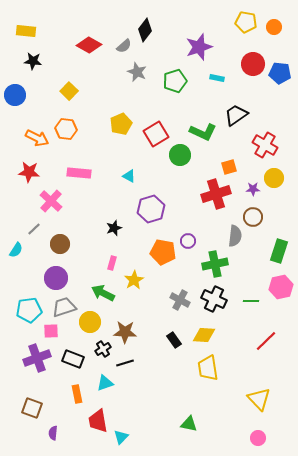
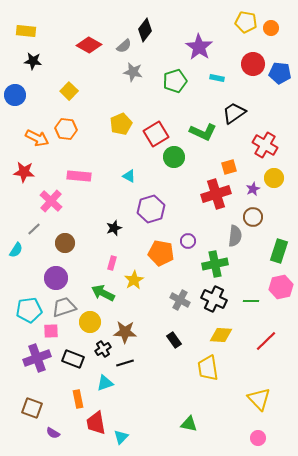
orange circle at (274, 27): moved 3 px left, 1 px down
purple star at (199, 47): rotated 20 degrees counterclockwise
gray star at (137, 72): moved 4 px left; rotated 12 degrees counterclockwise
black trapezoid at (236, 115): moved 2 px left, 2 px up
green circle at (180, 155): moved 6 px left, 2 px down
red star at (29, 172): moved 5 px left
pink rectangle at (79, 173): moved 3 px down
purple star at (253, 189): rotated 24 degrees counterclockwise
brown circle at (60, 244): moved 5 px right, 1 px up
orange pentagon at (163, 252): moved 2 px left, 1 px down
yellow diamond at (204, 335): moved 17 px right
orange rectangle at (77, 394): moved 1 px right, 5 px down
red trapezoid at (98, 421): moved 2 px left, 2 px down
purple semicircle at (53, 433): rotated 64 degrees counterclockwise
